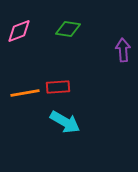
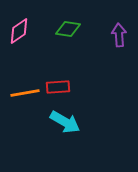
pink diamond: rotated 12 degrees counterclockwise
purple arrow: moved 4 px left, 15 px up
